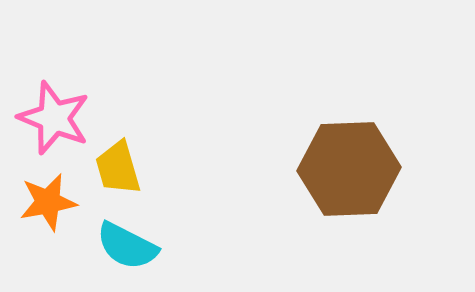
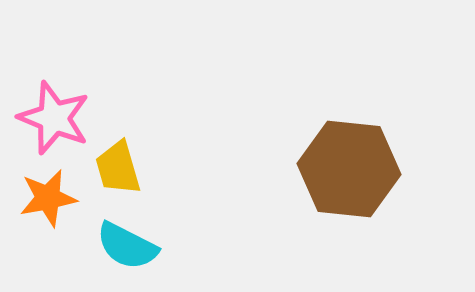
brown hexagon: rotated 8 degrees clockwise
orange star: moved 4 px up
